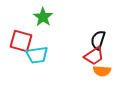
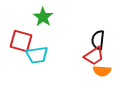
black semicircle: rotated 12 degrees counterclockwise
